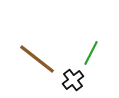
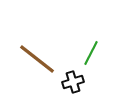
black cross: moved 2 px down; rotated 20 degrees clockwise
